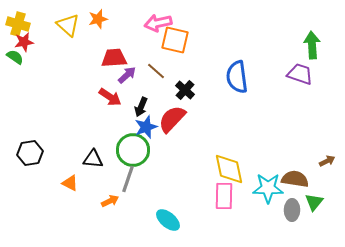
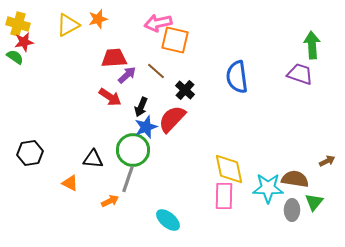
yellow triangle: rotated 50 degrees clockwise
